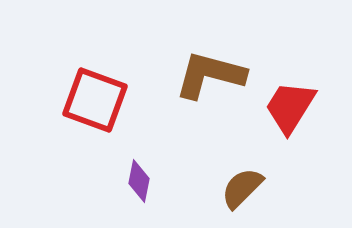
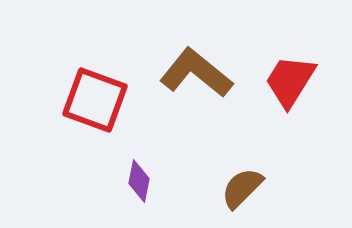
brown L-shape: moved 14 px left, 2 px up; rotated 24 degrees clockwise
red trapezoid: moved 26 px up
